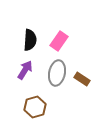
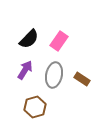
black semicircle: moved 1 px left, 1 px up; rotated 40 degrees clockwise
gray ellipse: moved 3 px left, 2 px down
